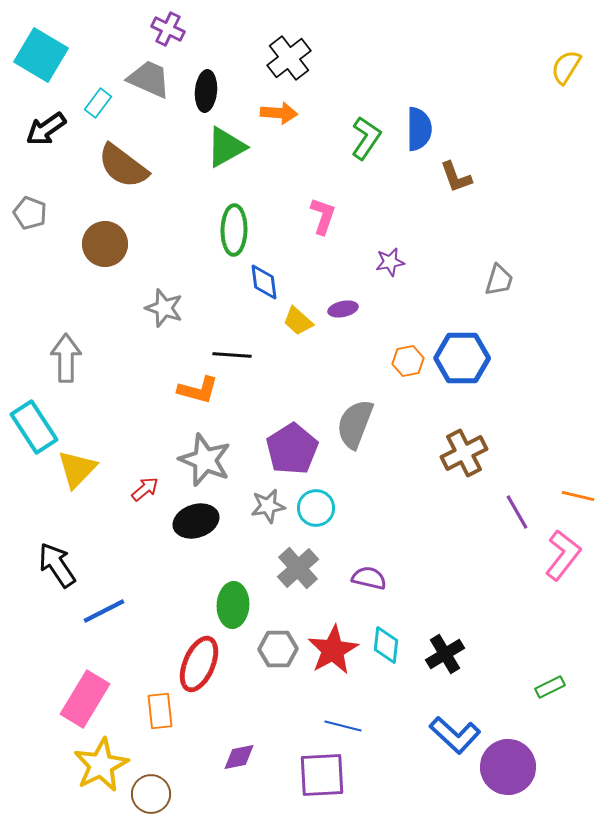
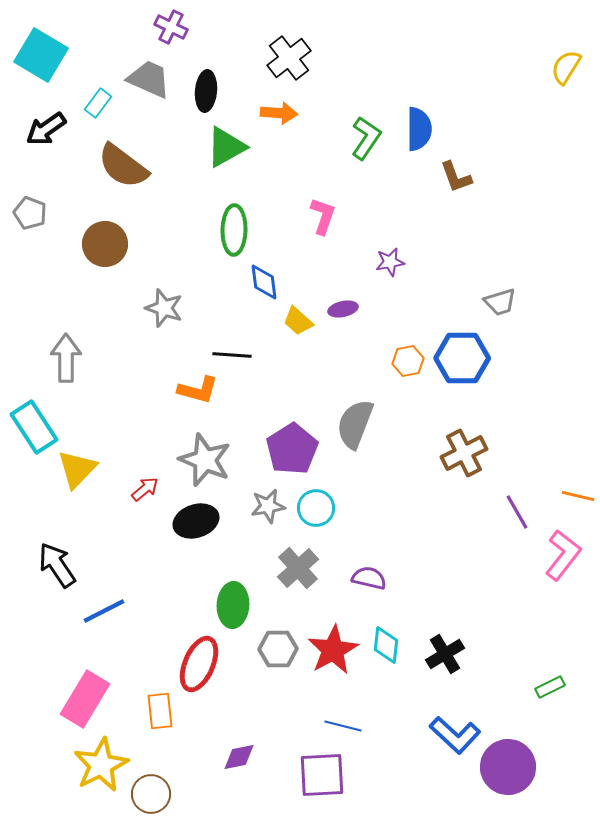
purple cross at (168, 29): moved 3 px right, 2 px up
gray trapezoid at (499, 280): moved 1 px right, 22 px down; rotated 56 degrees clockwise
